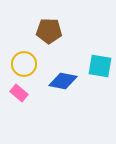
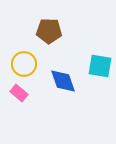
blue diamond: rotated 60 degrees clockwise
